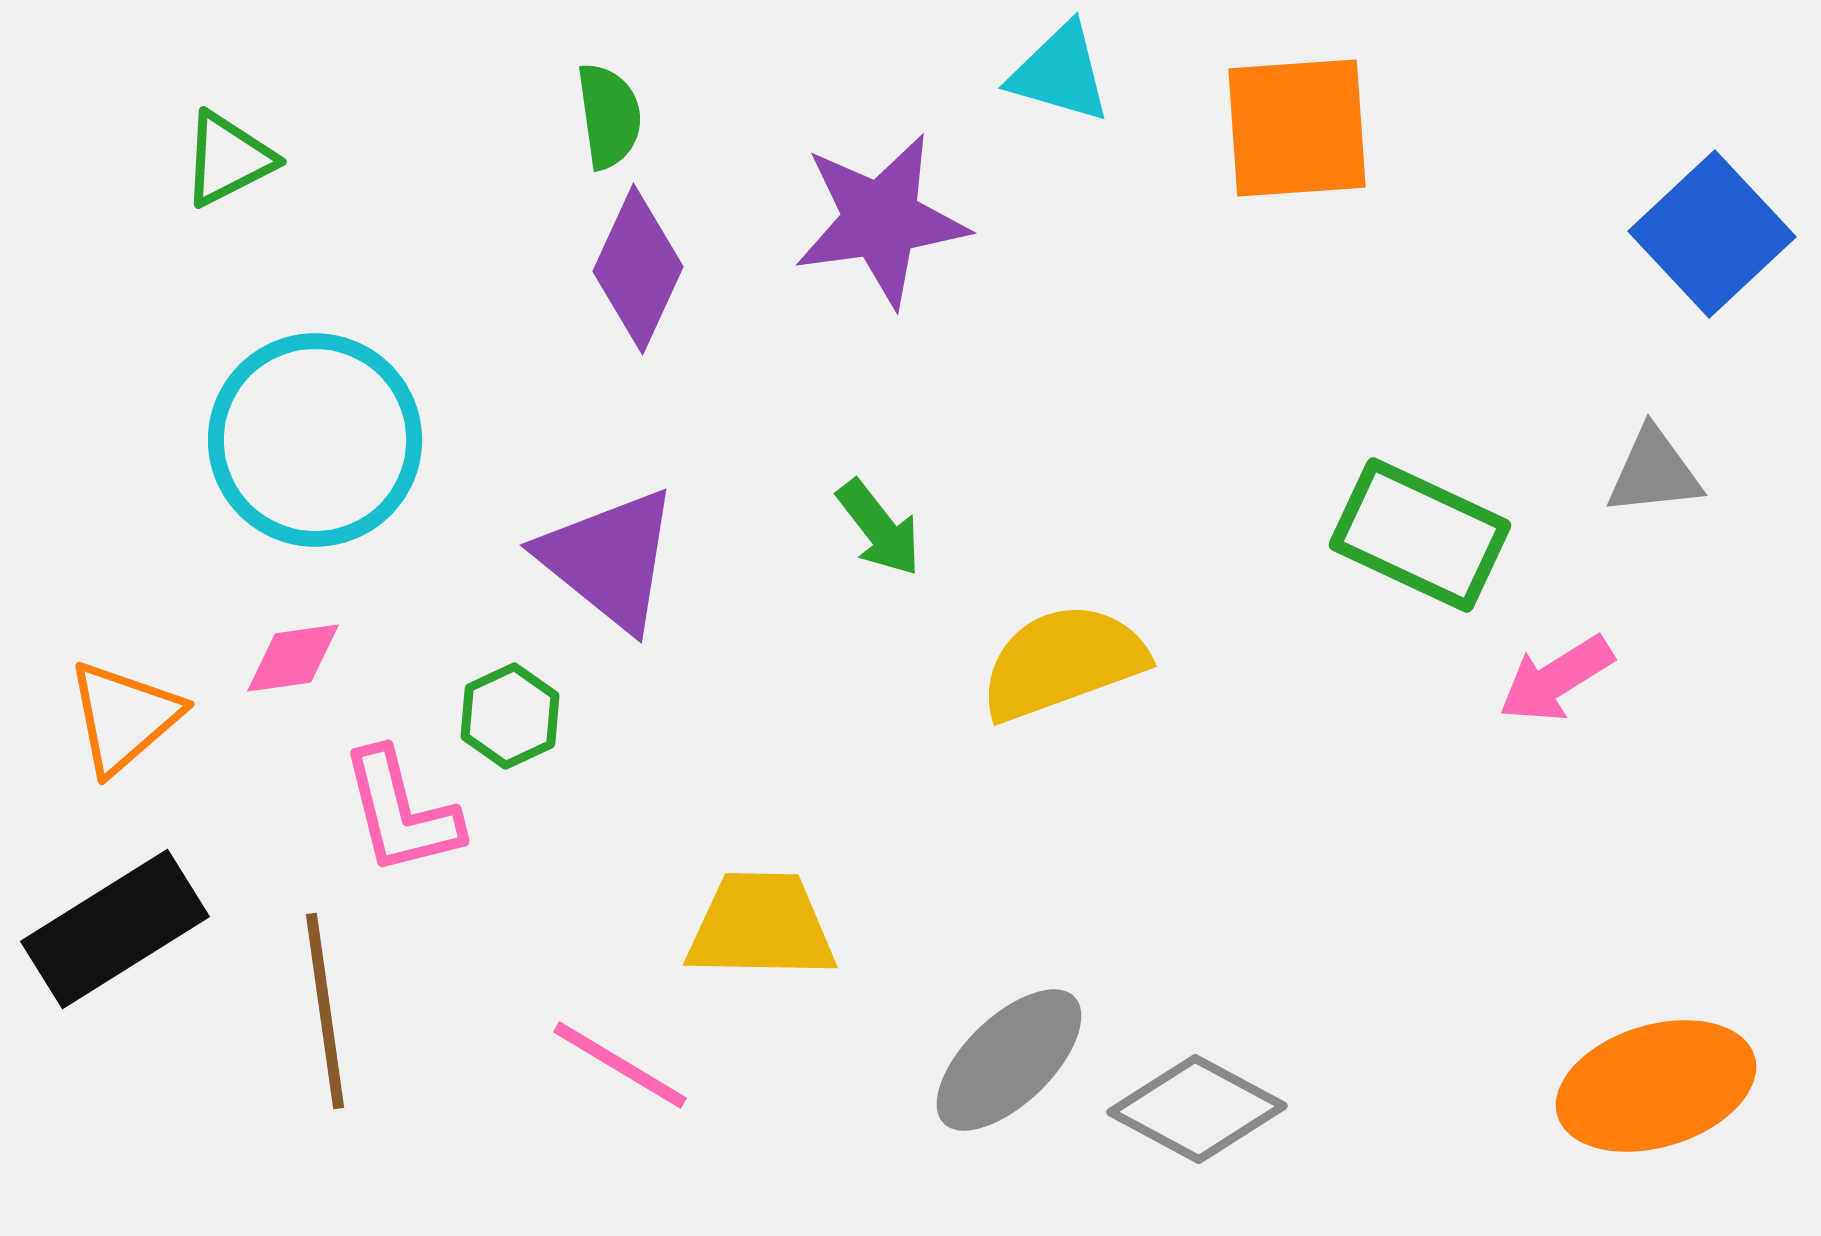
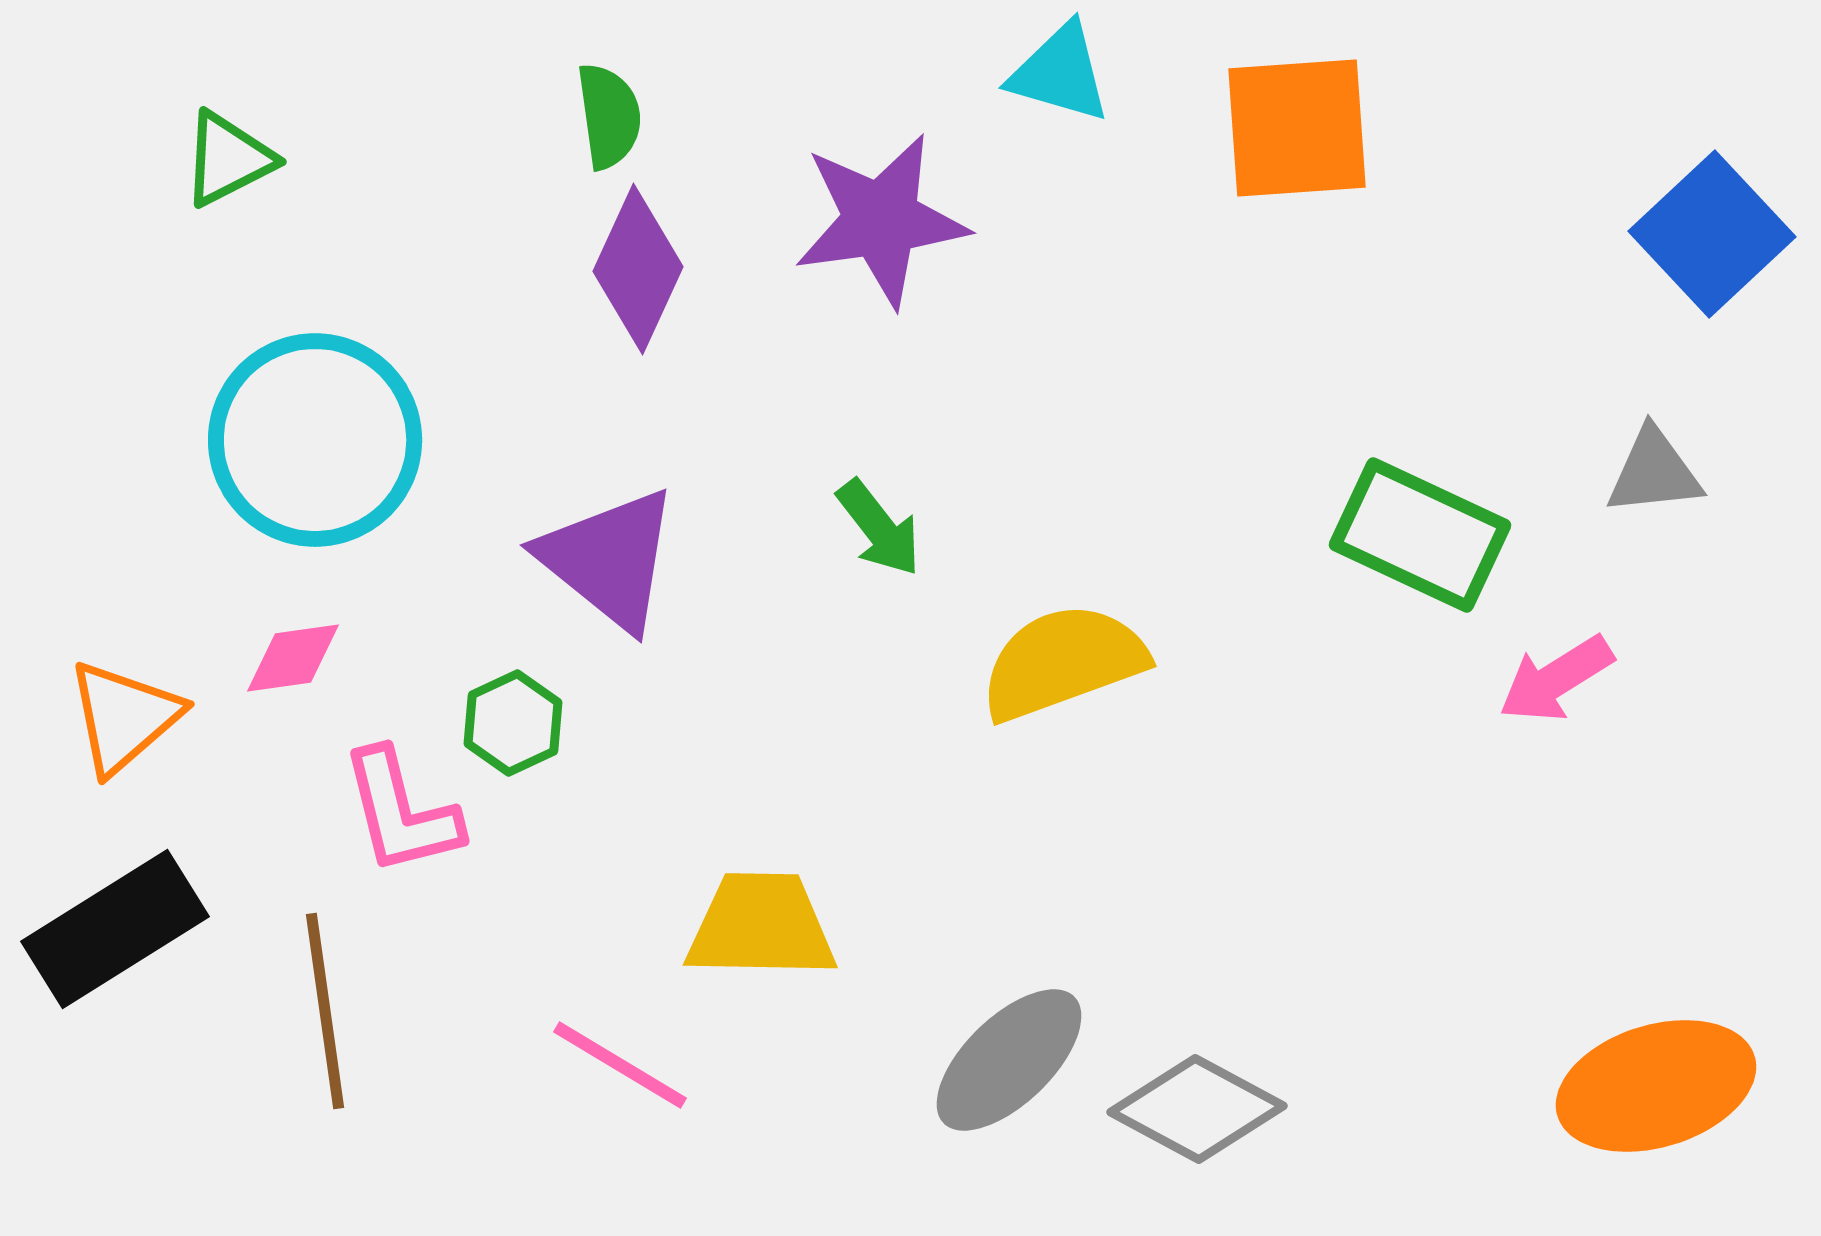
green hexagon: moved 3 px right, 7 px down
